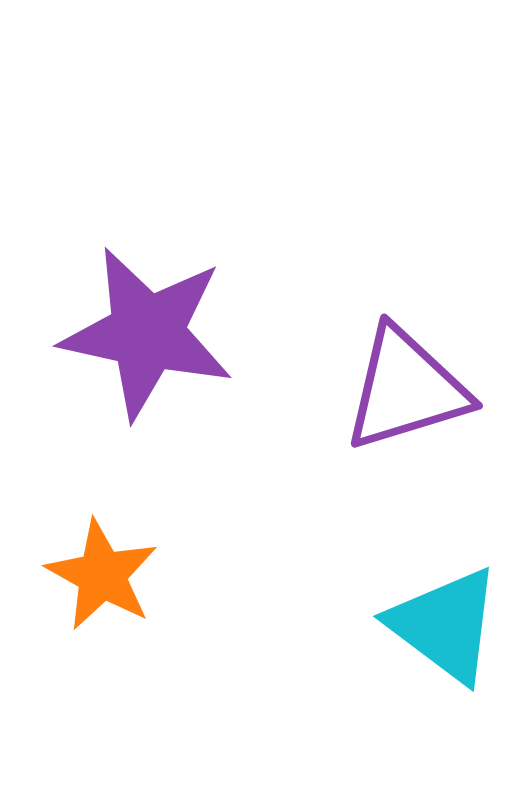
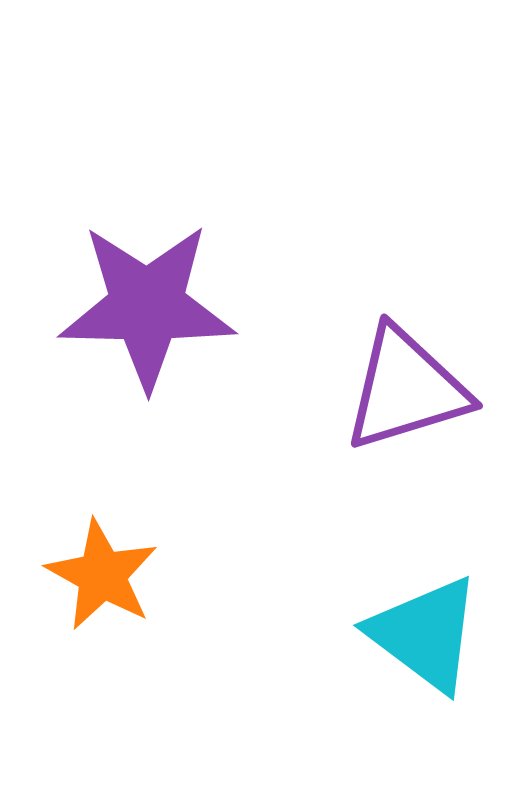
purple star: moved 27 px up; rotated 11 degrees counterclockwise
cyan triangle: moved 20 px left, 9 px down
